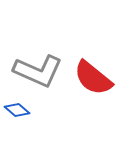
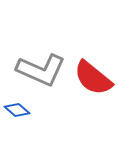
gray L-shape: moved 3 px right, 1 px up
